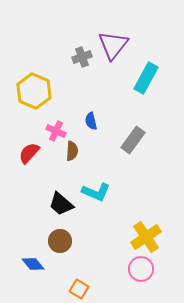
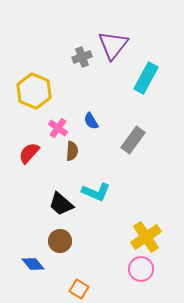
blue semicircle: rotated 18 degrees counterclockwise
pink cross: moved 2 px right, 3 px up; rotated 12 degrees clockwise
